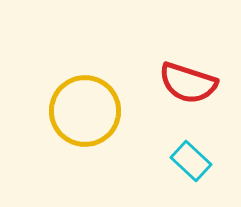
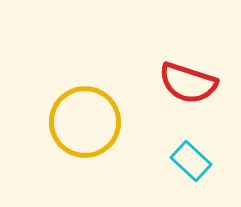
yellow circle: moved 11 px down
